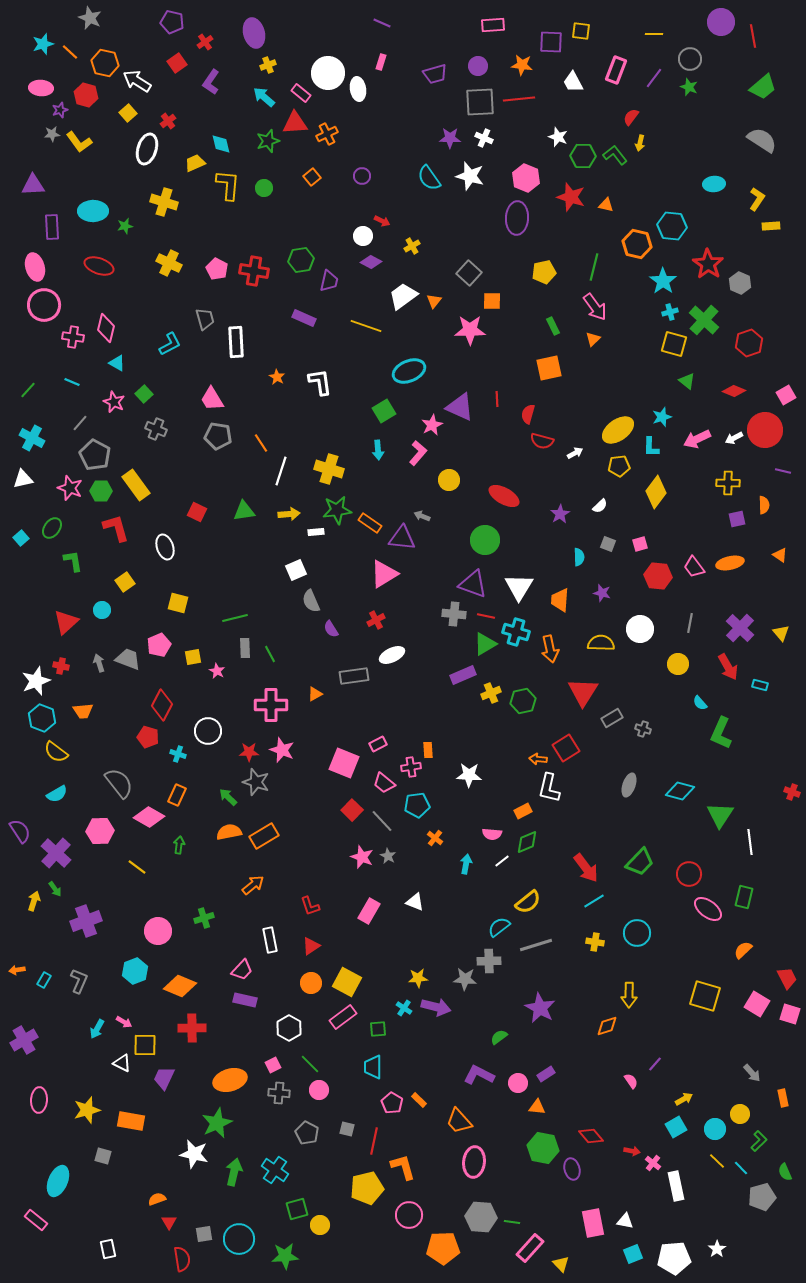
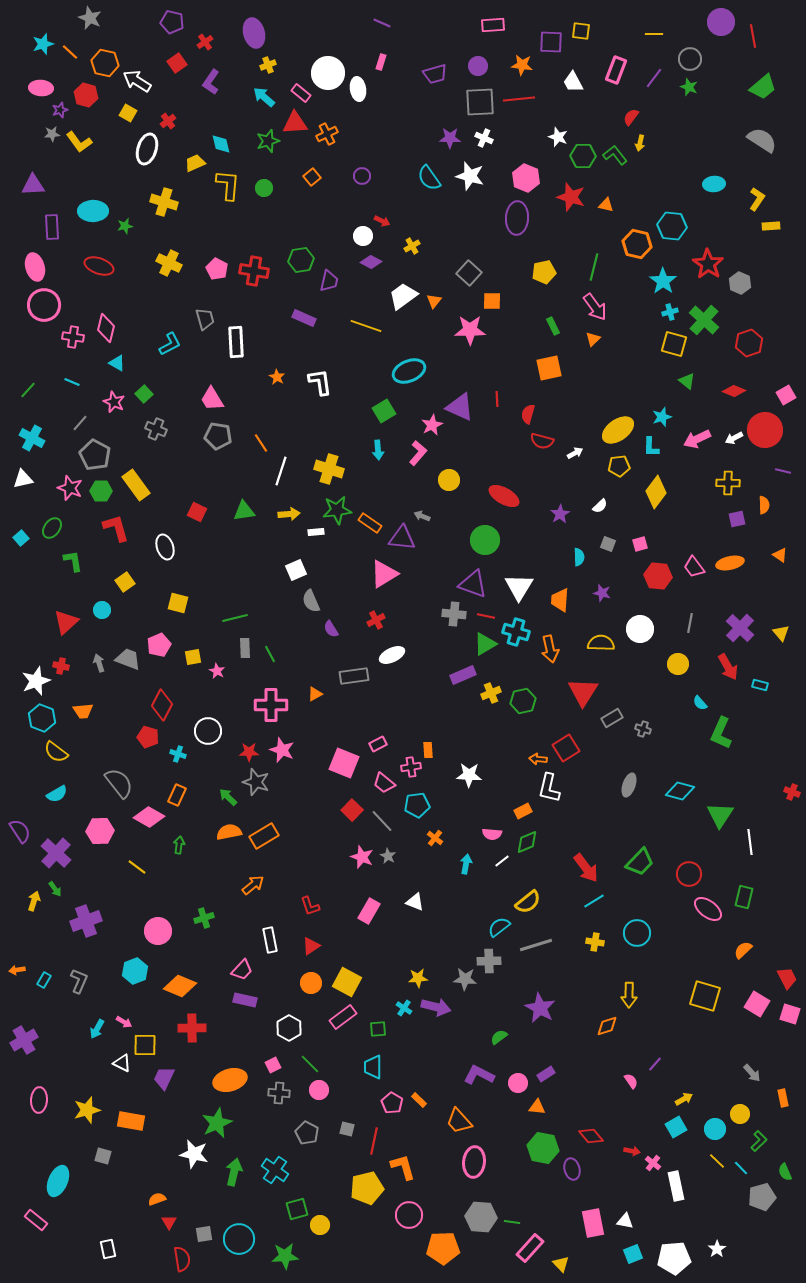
yellow square at (128, 113): rotated 18 degrees counterclockwise
